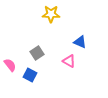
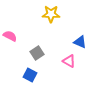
pink semicircle: moved 29 px up; rotated 24 degrees counterclockwise
